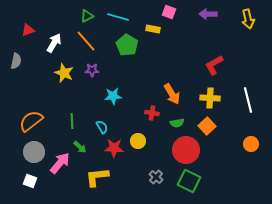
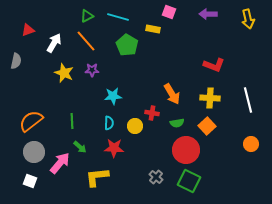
red L-shape: rotated 130 degrees counterclockwise
cyan semicircle: moved 7 px right, 4 px up; rotated 32 degrees clockwise
yellow circle: moved 3 px left, 15 px up
